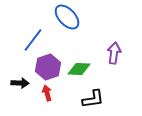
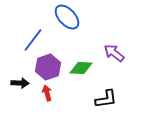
purple arrow: rotated 60 degrees counterclockwise
green diamond: moved 2 px right, 1 px up
black L-shape: moved 13 px right
